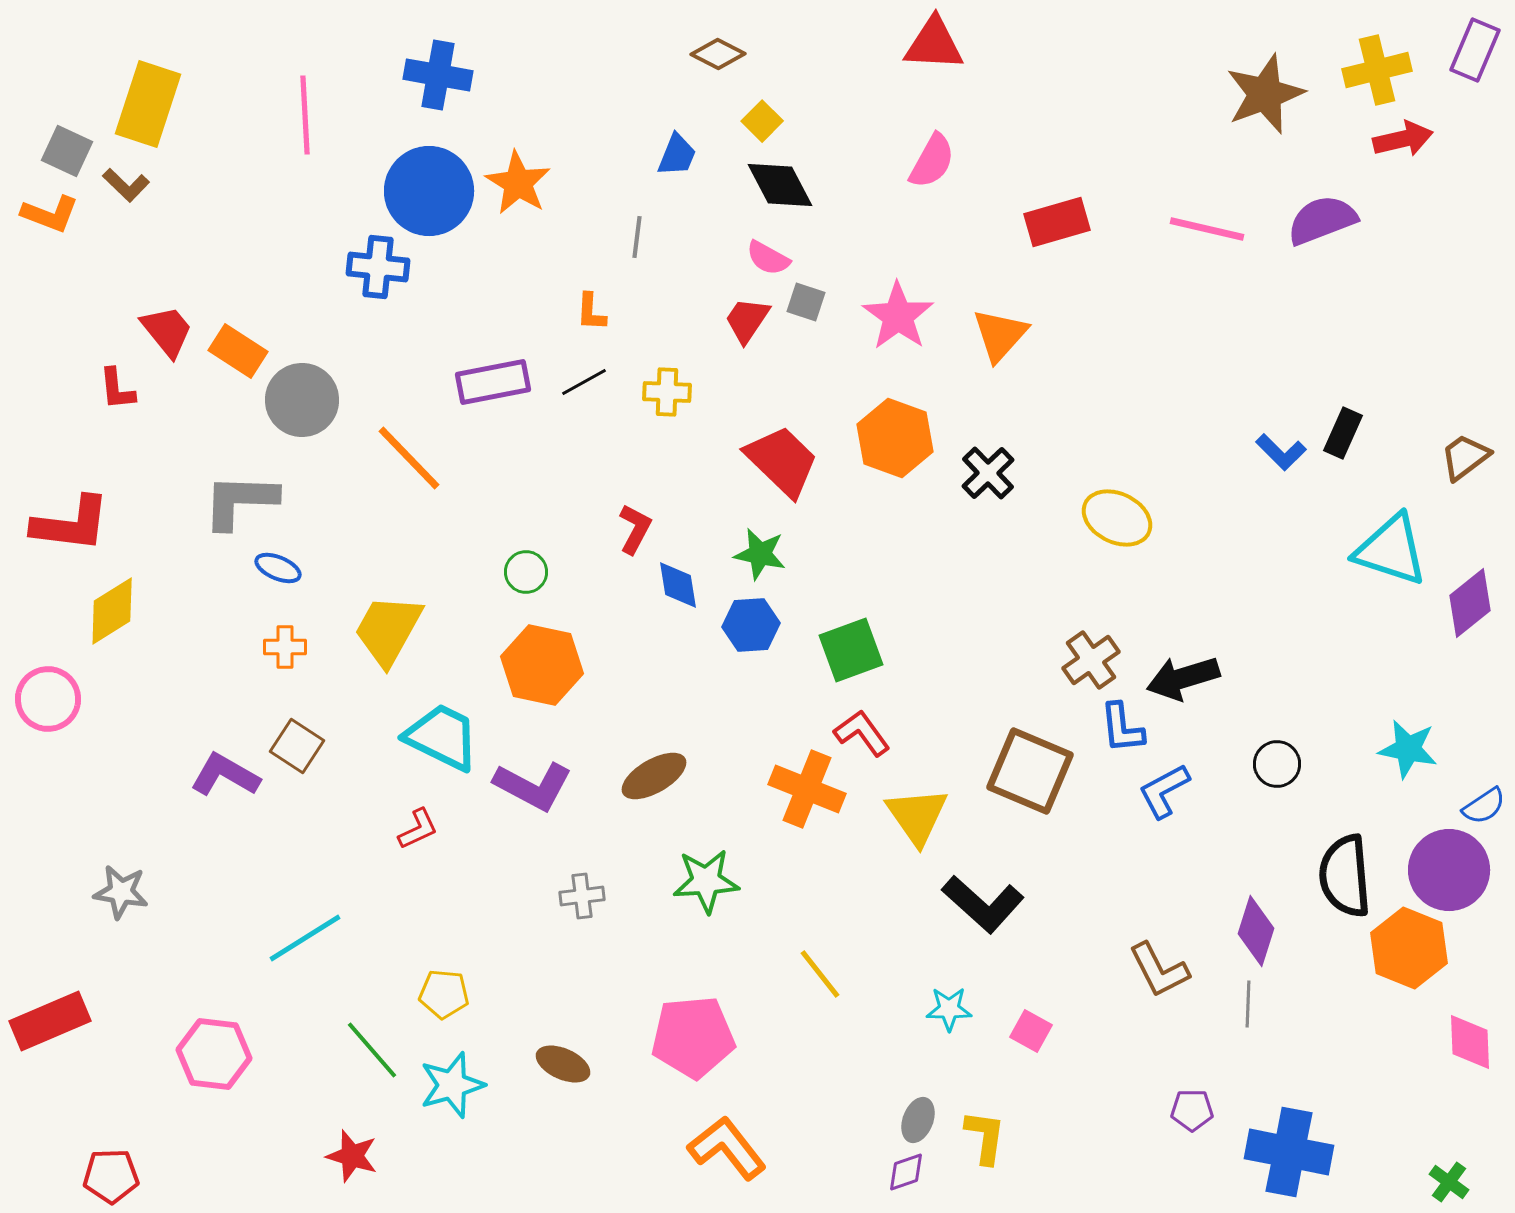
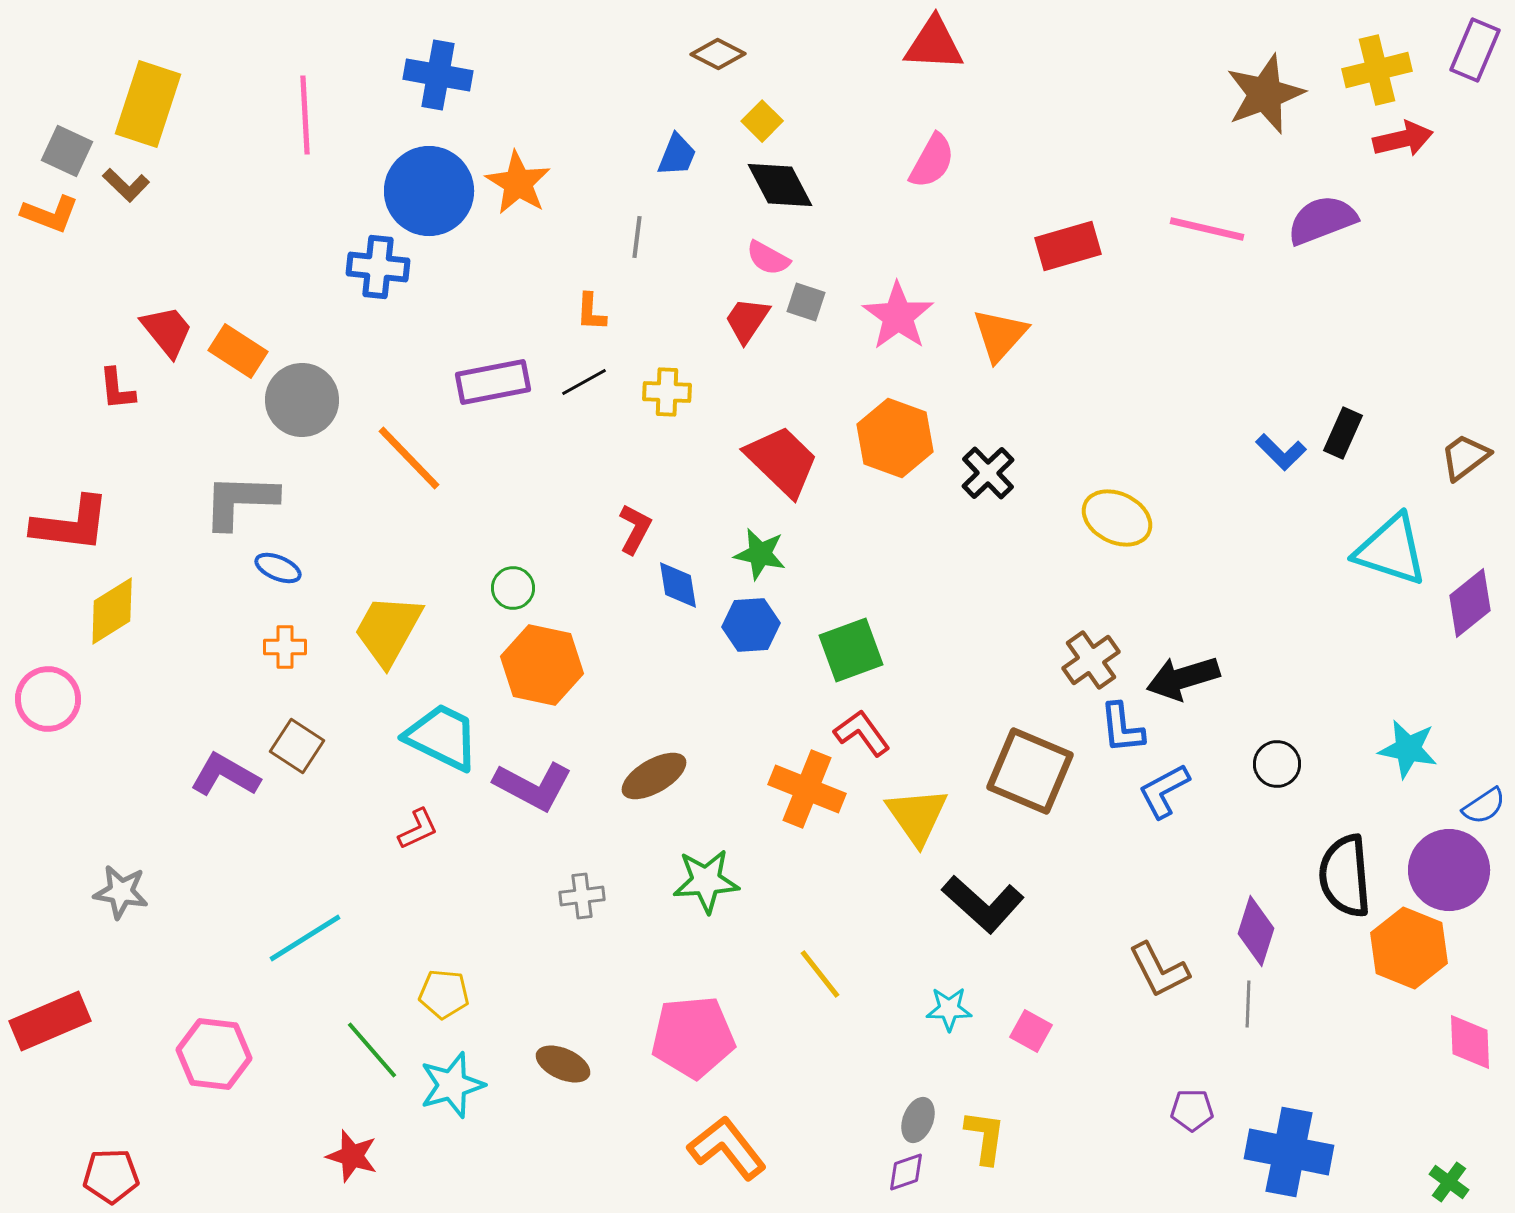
red rectangle at (1057, 222): moved 11 px right, 24 px down
green circle at (526, 572): moved 13 px left, 16 px down
